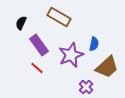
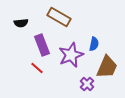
black semicircle: rotated 120 degrees counterclockwise
purple rectangle: moved 3 px right; rotated 15 degrees clockwise
brown trapezoid: rotated 25 degrees counterclockwise
purple cross: moved 1 px right, 3 px up
